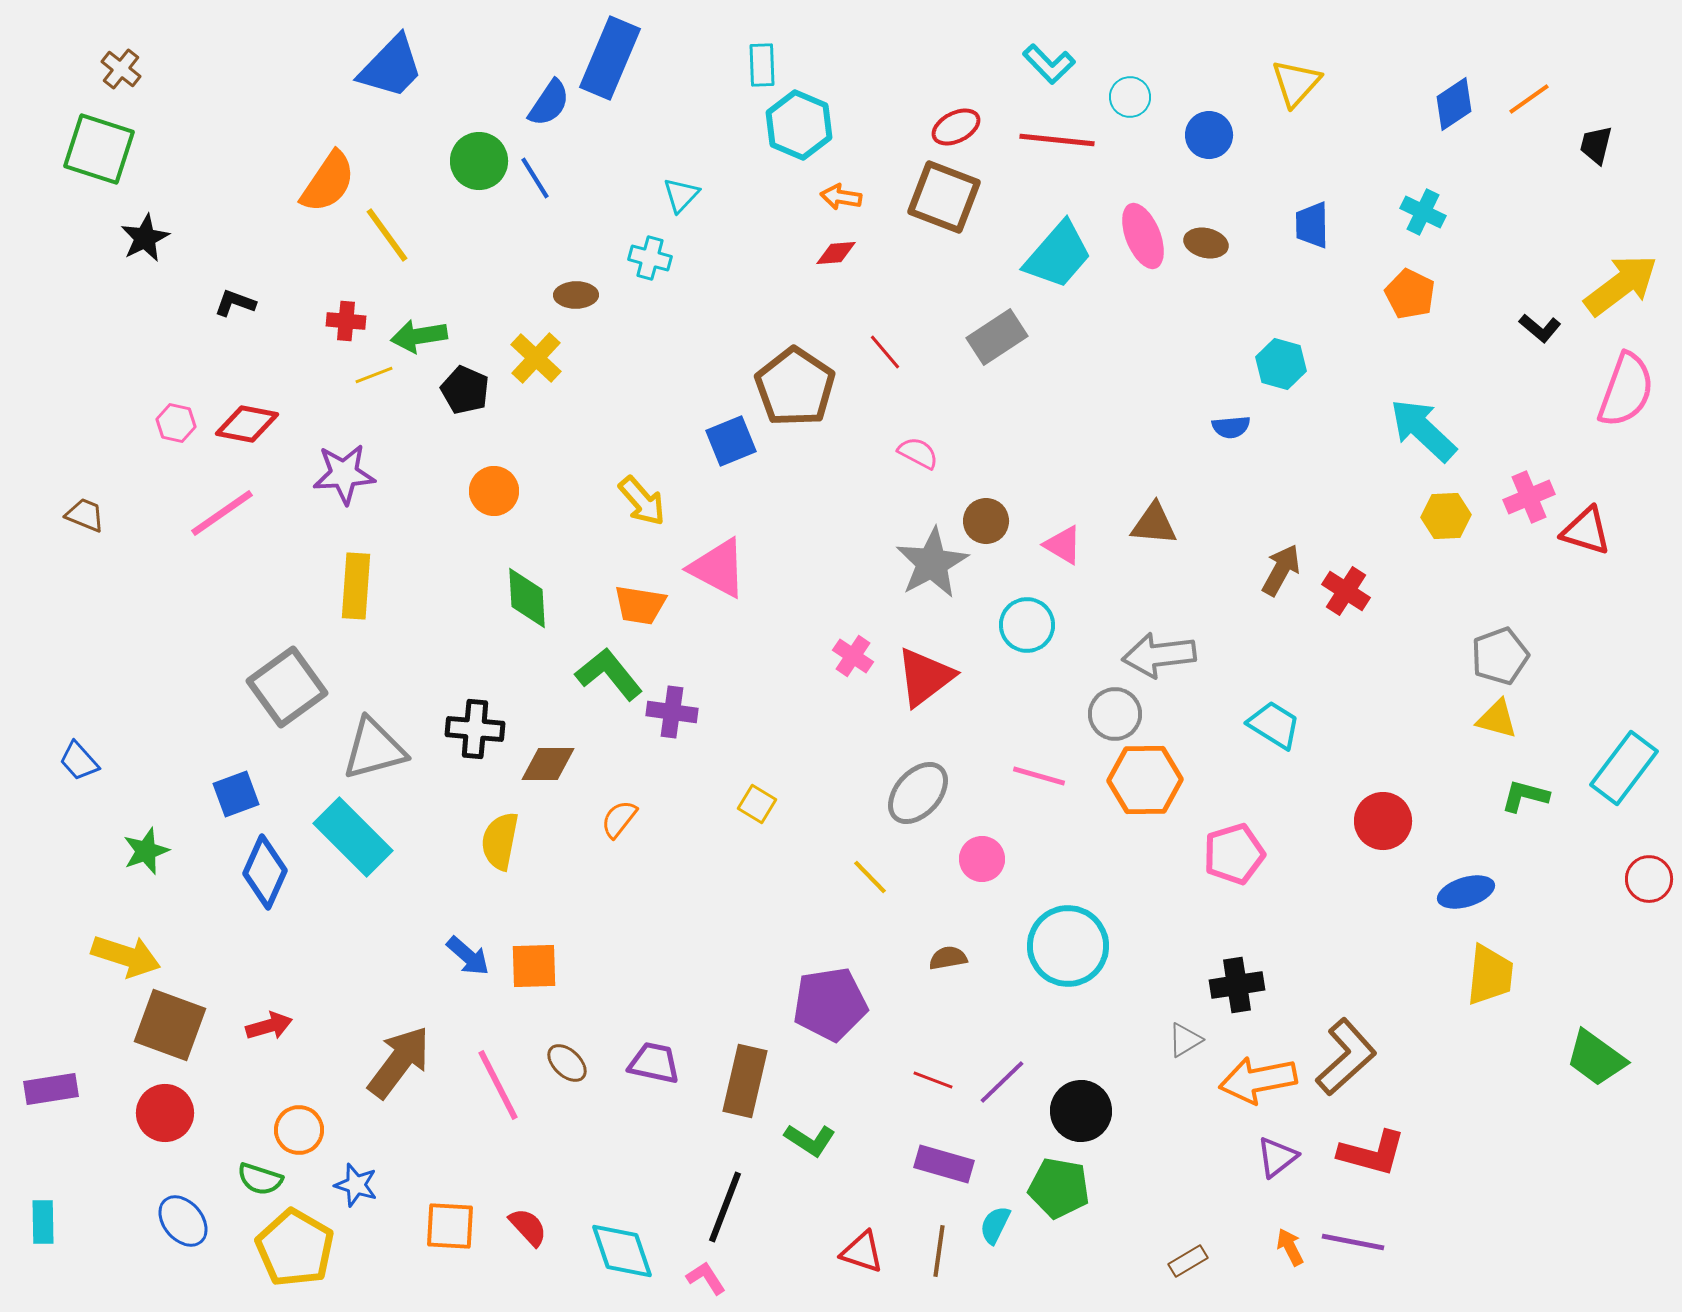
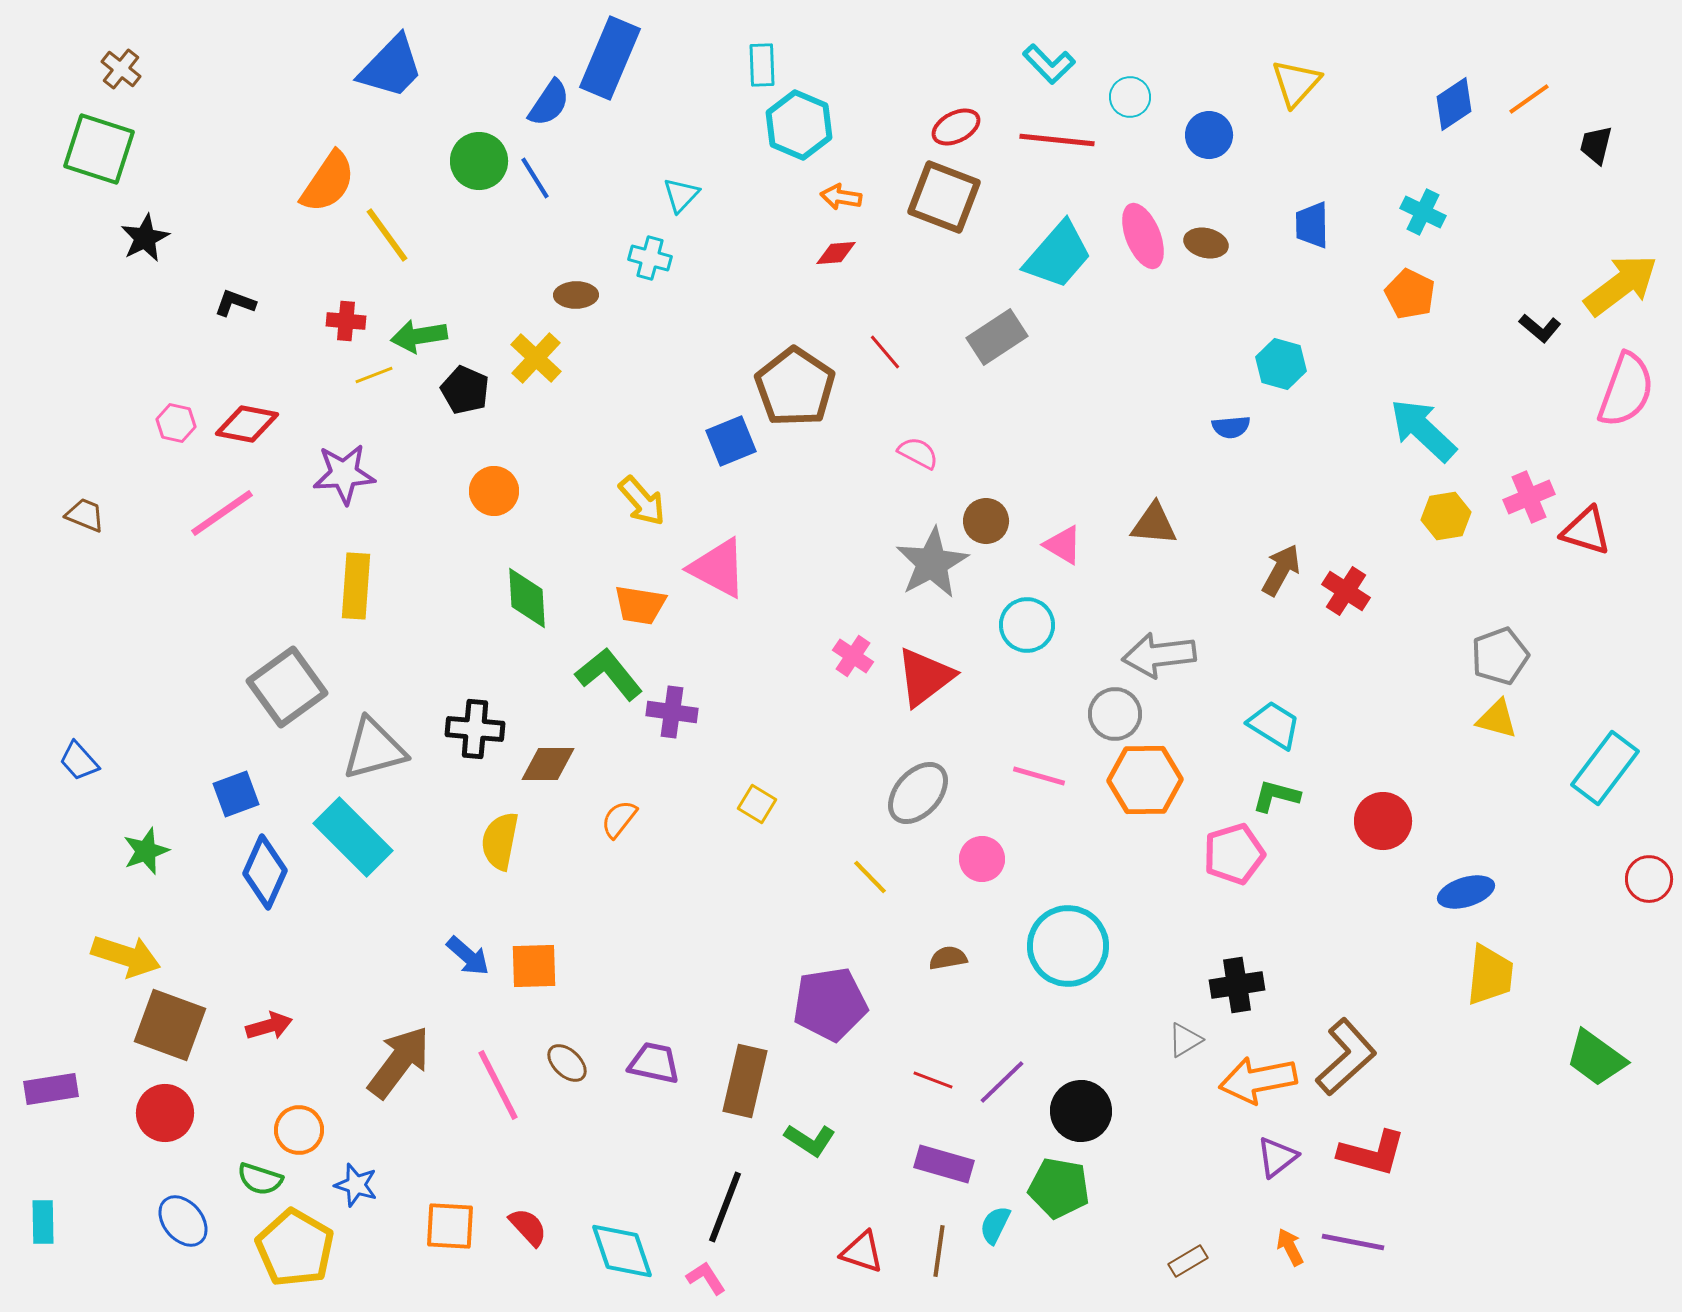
yellow hexagon at (1446, 516): rotated 6 degrees counterclockwise
cyan rectangle at (1624, 768): moved 19 px left
green L-shape at (1525, 796): moved 249 px left
